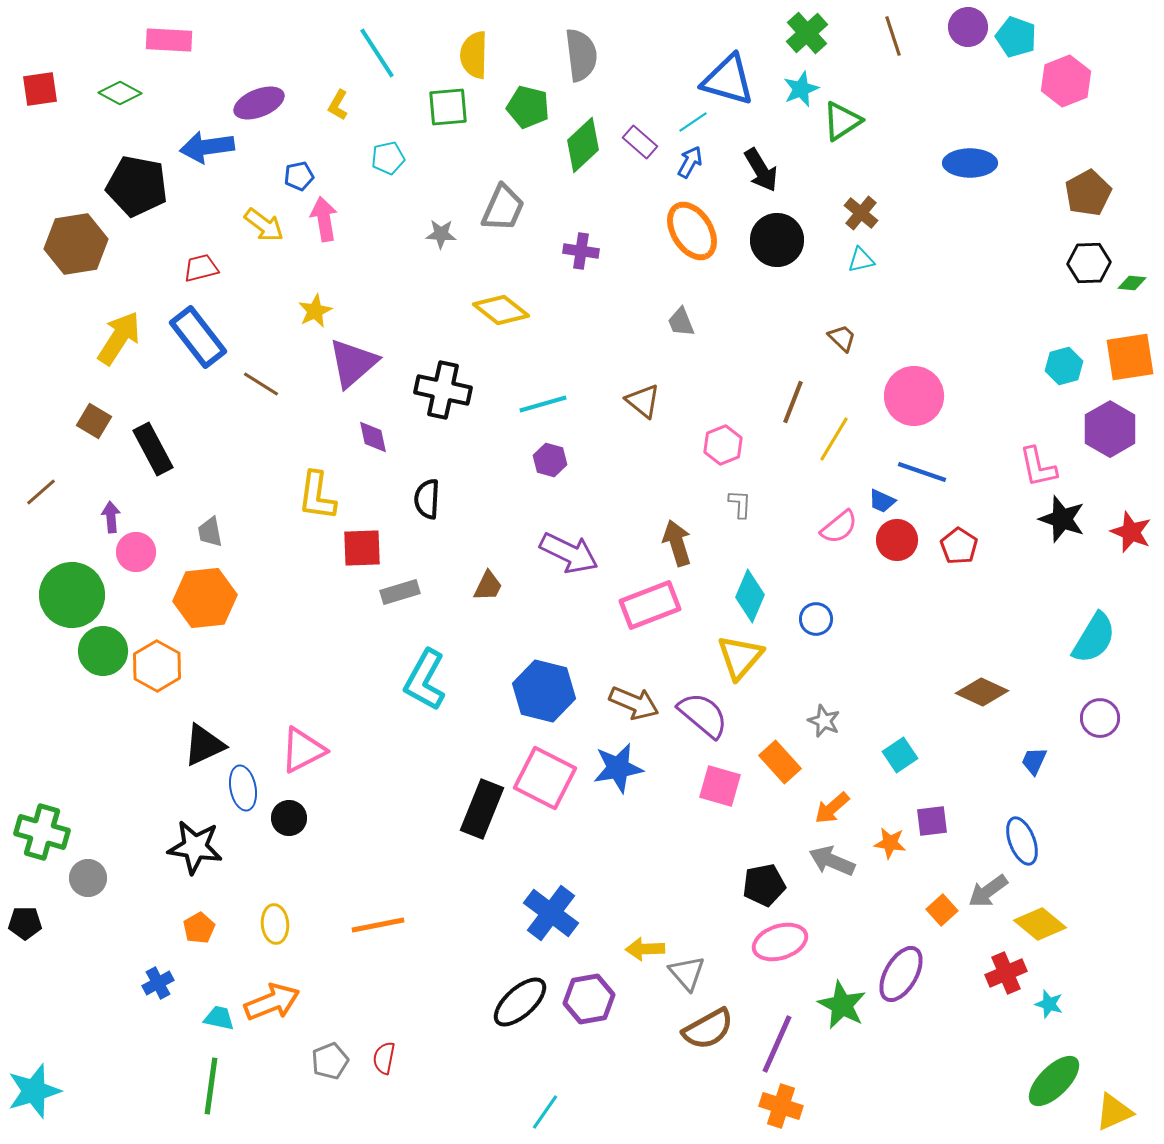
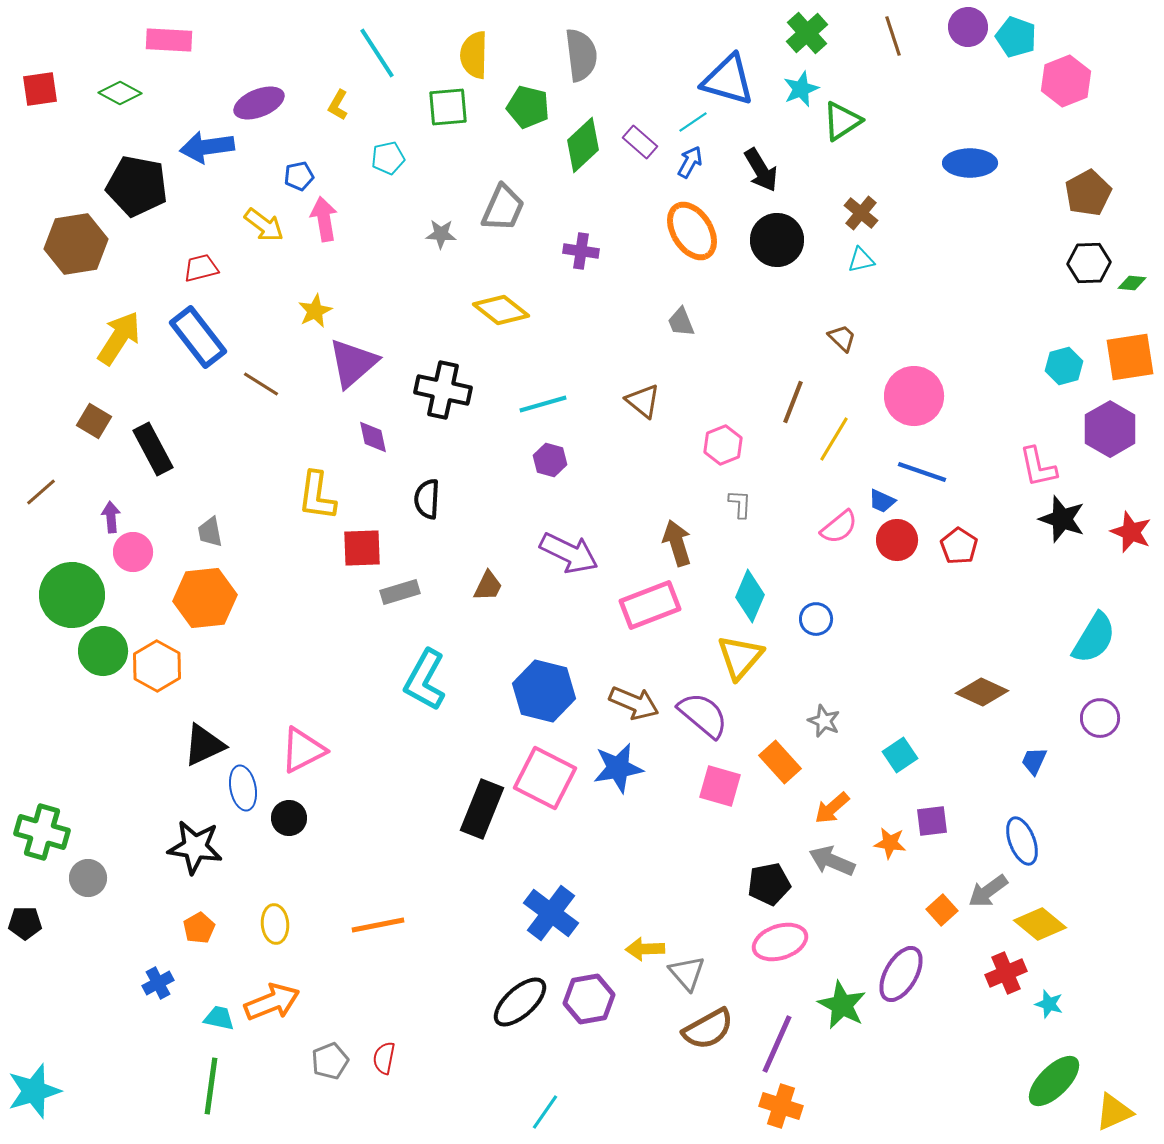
pink circle at (136, 552): moved 3 px left
black pentagon at (764, 885): moved 5 px right, 1 px up
